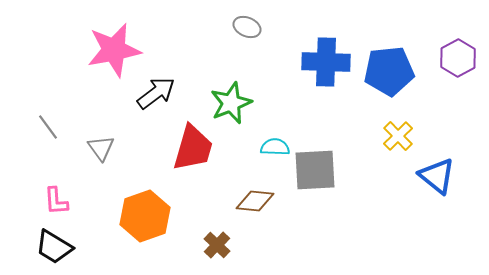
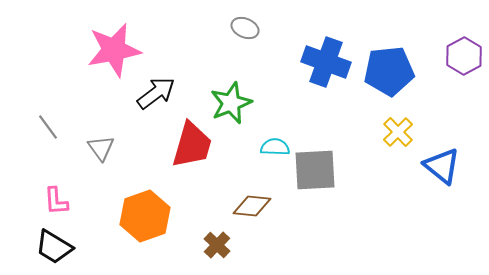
gray ellipse: moved 2 px left, 1 px down
purple hexagon: moved 6 px right, 2 px up
blue cross: rotated 18 degrees clockwise
yellow cross: moved 4 px up
red trapezoid: moved 1 px left, 3 px up
blue triangle: moved 5 px right, 10 px up
brown diamond: moved 3 px left, 5 px down
